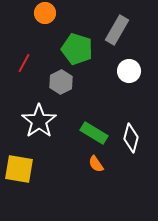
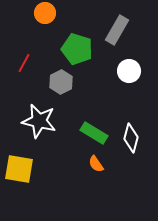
white star: rotated 24 degrees counterclockwise
